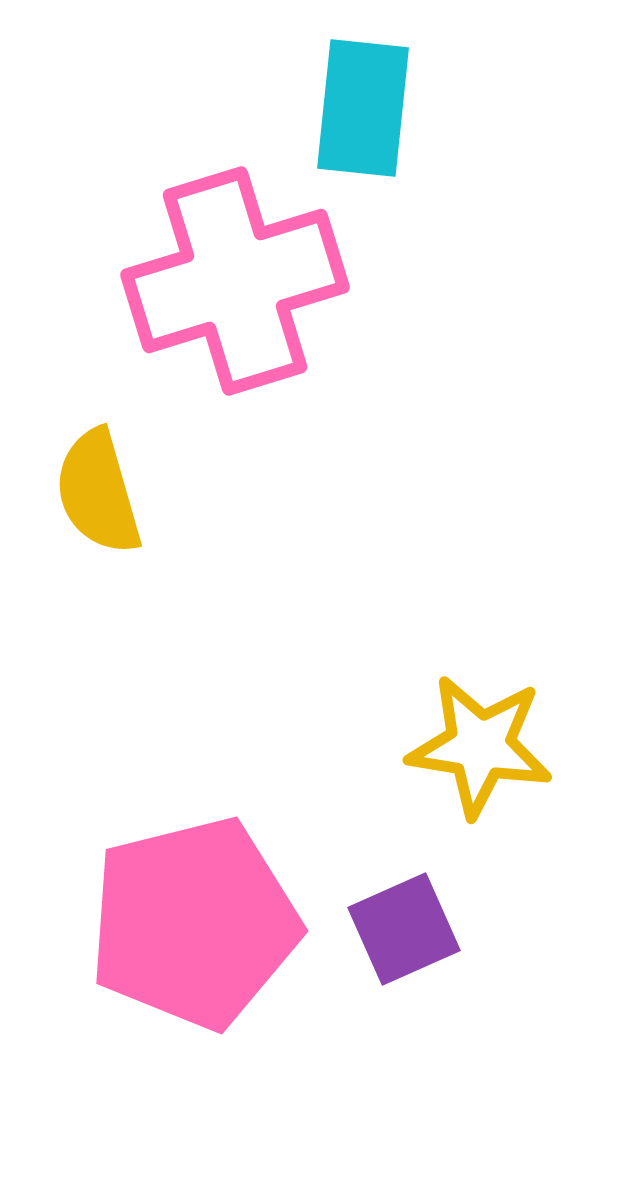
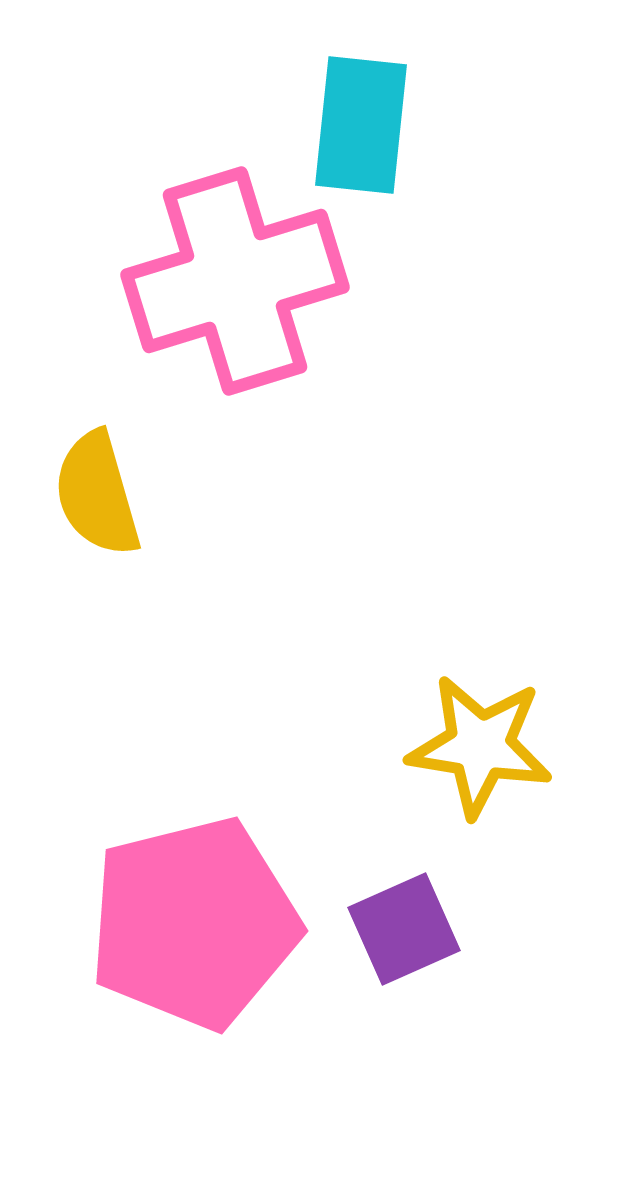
cyan rectangle: moved 2 px left, 17 px down
yellow semicircle: moved 1 px left, 2 px down
